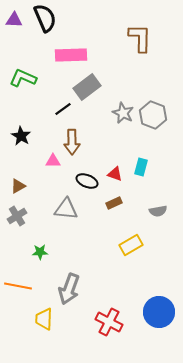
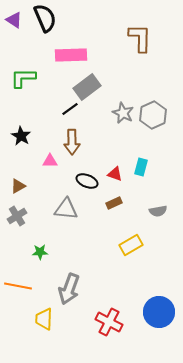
purple triangle: rotated 30 degrees clockwise
green L-shape: rotated 24 degrees counterclockwise
black line: moved 7 px right
gray hexagon: rotated 16 degrees clockwise
pink triangle: moved 3 px left
